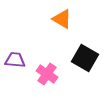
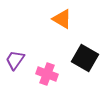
purple trapezoid: rotated 60 degrees counterclockwise
pink cross: rotated 15 degrees counterclockwise
